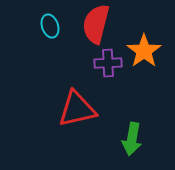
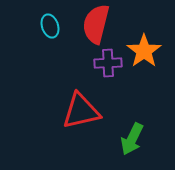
red triangle: moved 4 px right, 2 px down
green arrow: rotated 16 degrees clockwise
